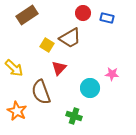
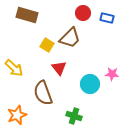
brown rectangle: rotated 50 degrees clockwise
brown trapezoid: rotated 15 degrees counterclockwise
red triangle: rotated 21 degrees counterclockwise
cyan circle: moved 4 px up
brown semicircle: moved 2 px right, 1 px down
orange star: moved 4 px down; rotated 24 degrees clockwise
